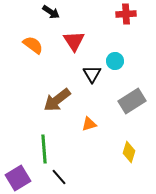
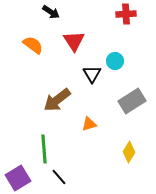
yellow diamond: rotated 15 degrees clockwise
